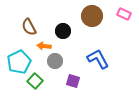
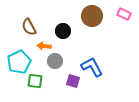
blue L-shape: moved 6 px left, 8 px down
green square: rotated 35 degrees counterclockwise
